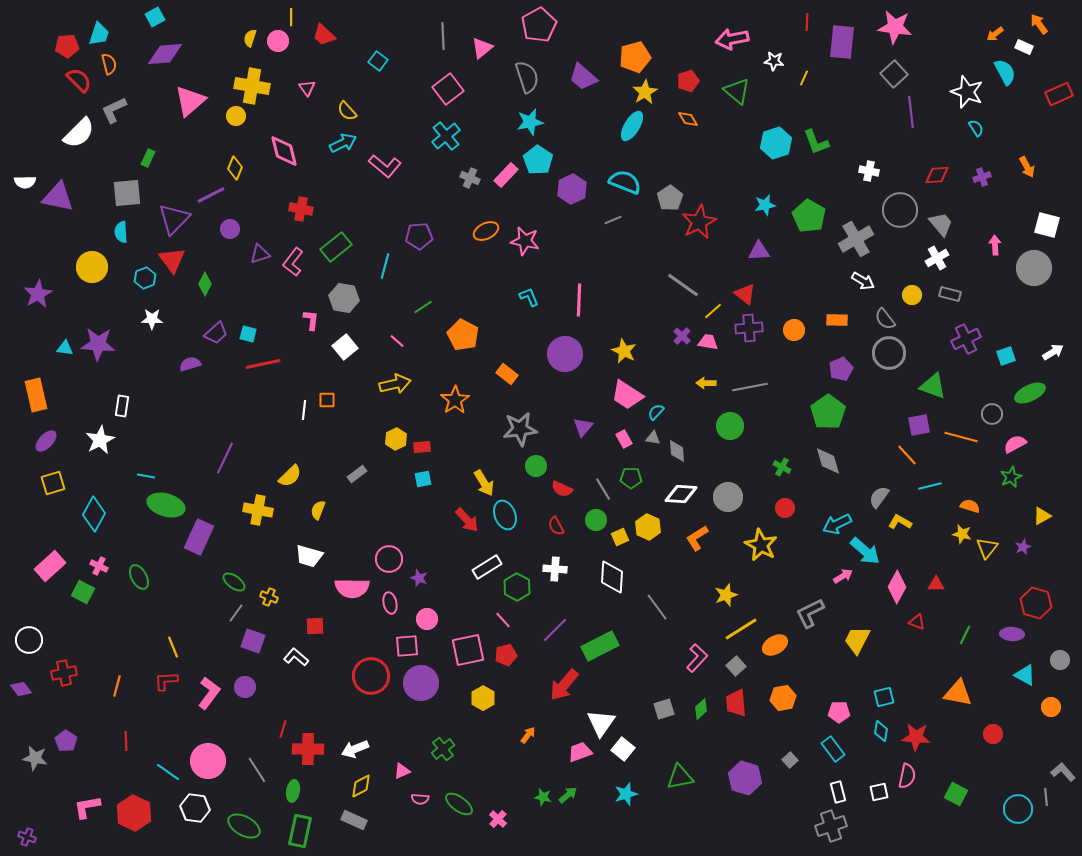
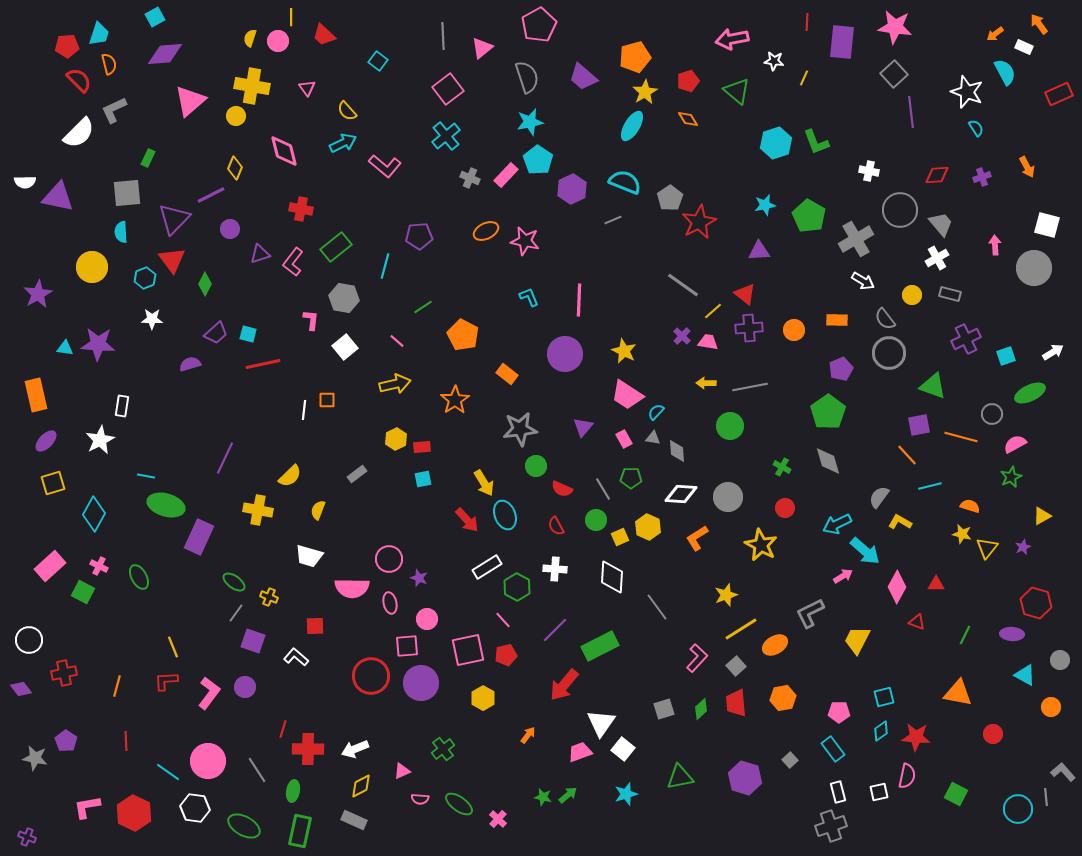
cyan diamond at (881, 731): rotated 45 degrees clockwise
